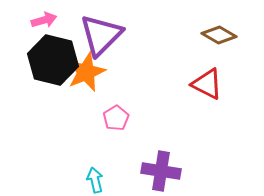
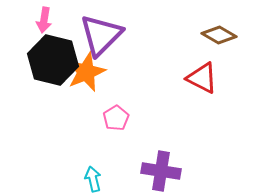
pink arrow: rotated 115 degrees clockwise
red triangle: moved 5 px left, 6 px up
cyan arrow: moved 2 px left, 1 px up
